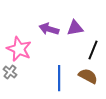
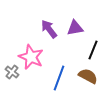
purple arrow: rotated 36 degrees clockwise
pink star: moved 12 px right, 8 px down
gray cross: moved 2 px right
blue line: rotated 20 degrees clockwise
